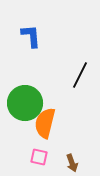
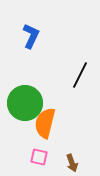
blue L-shape: rotated 30 degrees clockwise
